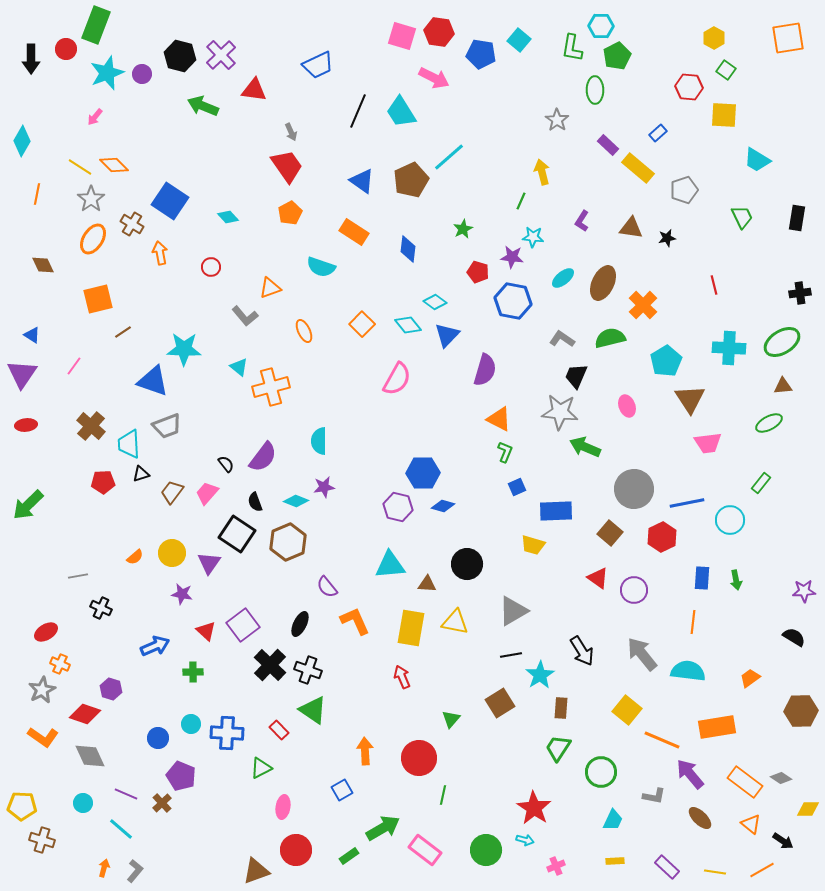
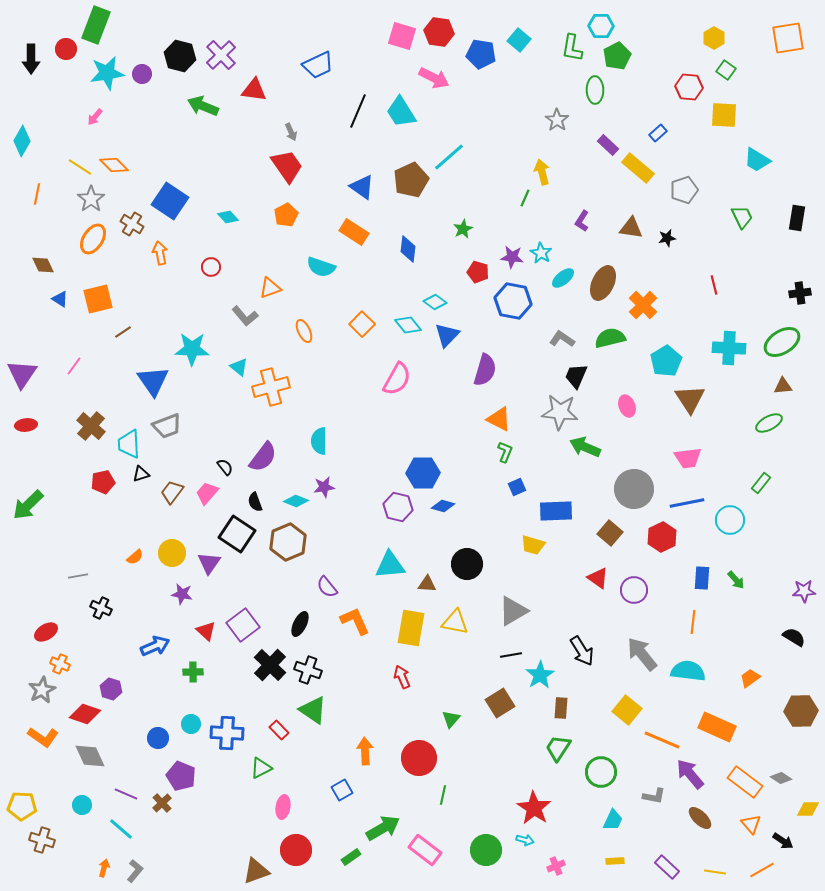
cyan star at (107, 73): rotated 12 degrees clockwise
blue triangle at (362, 181): moved 6 px down
green line at (521, 201): moved 4 px right, 3 px up
orange pentagon at (290, 213): moved 4 px left, 2 px down
cyan star at (533, 237): moved 8 px right, 16 px down; rotated 25 degrees clockwise
blue triangle at (32, 335): moved 28 px right, 36 px up
cyan star at (184, 349): moved 8 px right
blue triangle at (153, 381): rotated 36 degrees clockwise
pink trapezoid at (708, 443): moved 20 px left, 15 px down
black semicircle at (226, 464): moved 1 px left, 3 px down
red pentagon at (103, 482): rotated 10 degrees counterclockwise
green arrow at (736, 580): rotated 30 degrees counterclockwise
orange rectangle at (717, 727): rotated 33 degrees clockwise
cyan circle at (83, 803): moved 1 px left, 2 px down
orange triangle at (751, 824): rotated 10 degrees clockwise
green rectangle at (349, 856): moved 2 px right, 1 px down
